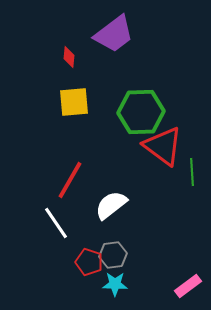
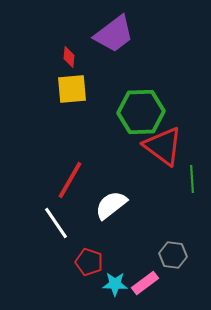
yellow square: moved 2 px left, 13 px up
green line: moved 7 px down
gray hexagon: moved 60 px right; rotated 16 degrees clockwise
pink rectangle: moved 43 px left, 3 px up
